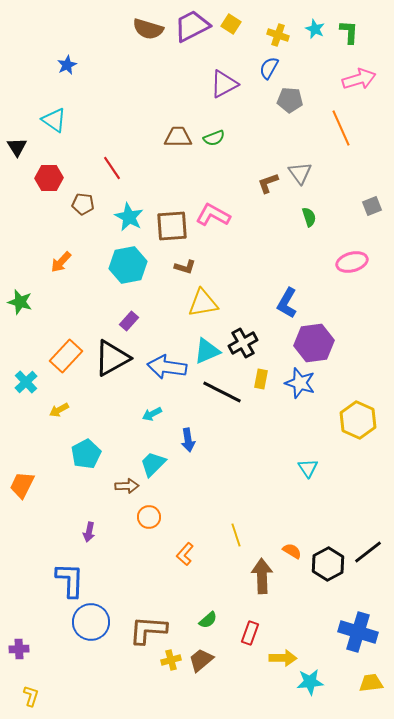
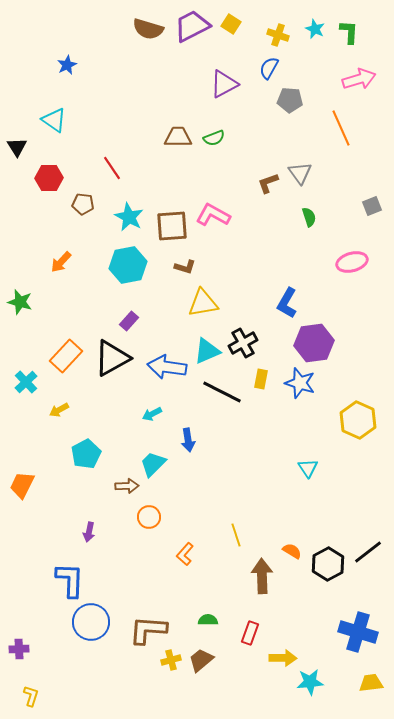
green semicircle at (208, 620): rotated 138 degrees counterclockwise
